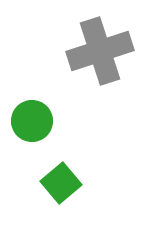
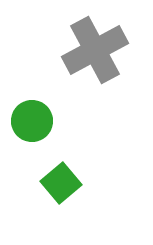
gray cross: moved 5 px left, 1 px up; rotated 10 degrees counterclockwise
